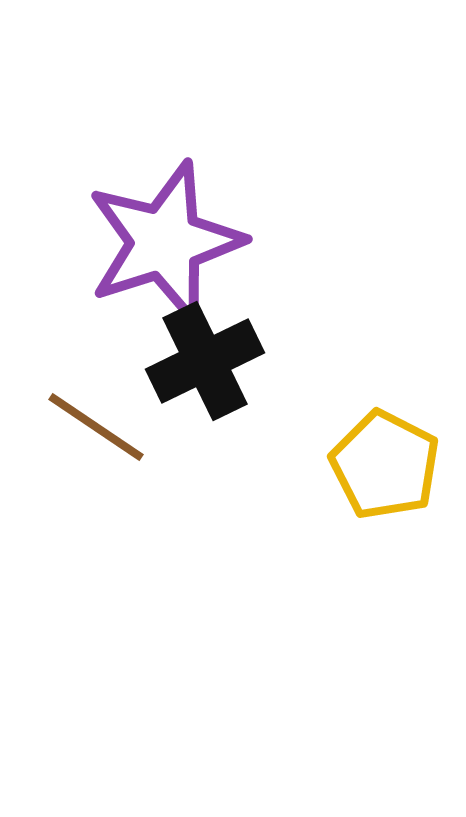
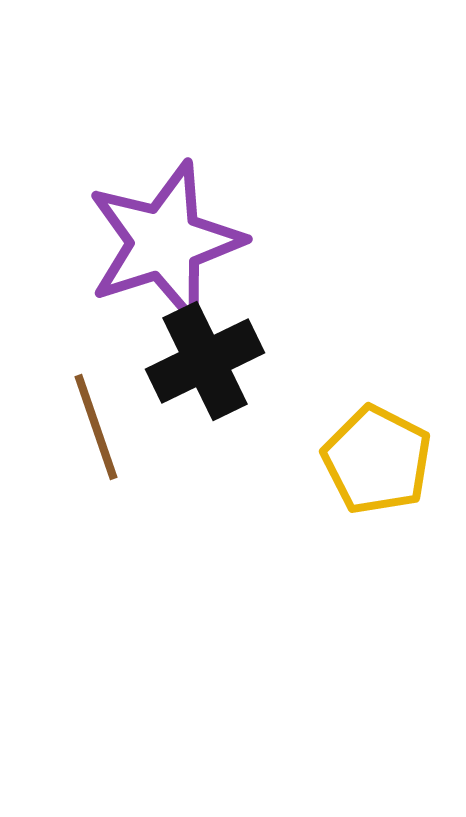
brown line: rotated 37 degrees clockwise
yellow pentagon: moved 8 px left, 5 px up
